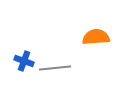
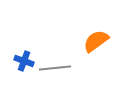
orange semicircle: moved 4 px down; rotated 32 degrees counterclockwise
